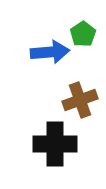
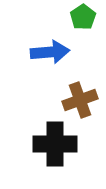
green pentagon: moved 17 px up
